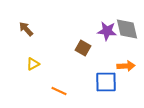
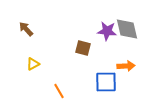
brown square: rotated 14 degrees counterclockwise
orange line: rotated 35 degrees clockwise
